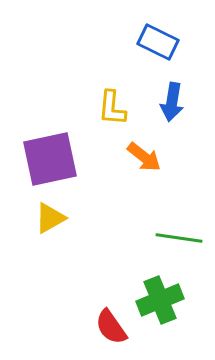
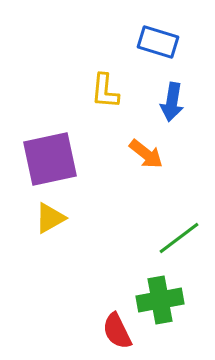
blue rectangle: rotated 9 degrees counterclockwise
yellow L-shape: moved 7 px left, 17 px up
orange arrow: moved 2 px right, 3 px up
green line: rotated 45 degrees counterclockwise
green cross: rotated 12 degrees clockwise
red semicircle: moved 6 px right, 4 px down; rotated 9 degrees clockwise
